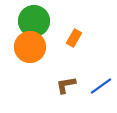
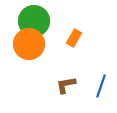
orange circle: moved 1 px left, 3 px up
blue line: rotated 35 degrees counterclockwise
